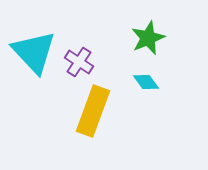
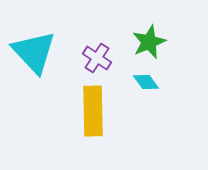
green star: moved 1 px right, 4 px down
purple cross: moved 18 px right, 4 px up
yellow rectangle: rotated 21 degrees counterclockwise
